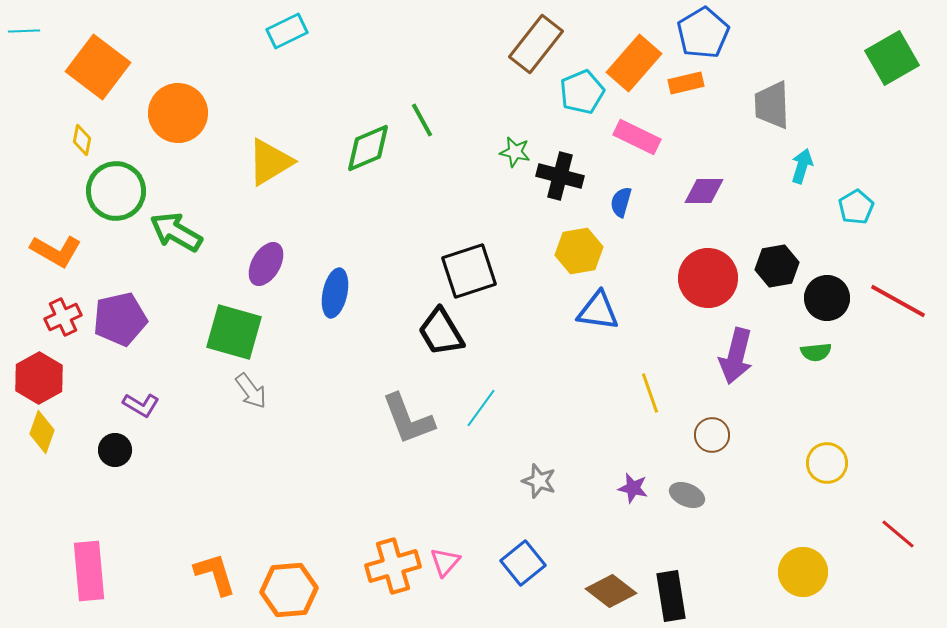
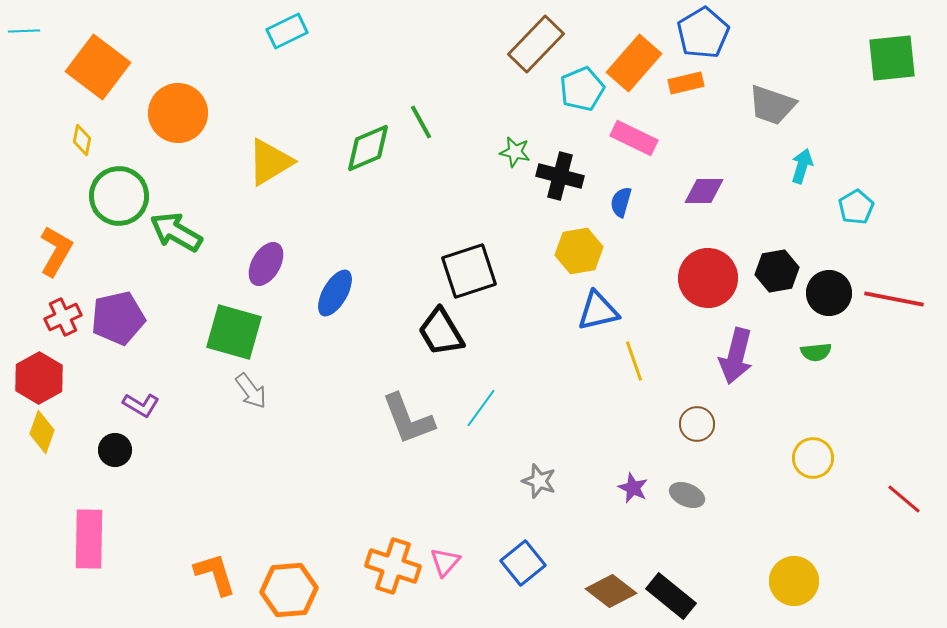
brown rectangle at (536, 44): rotated 6 degrees clockwise
green square at (892, 58): rotated 24 degrees clockwise
cyan pentagon at (582, 92): moved 3 px up
gray trapezoid at (772, 105): rotated 69 degrees counterclockwise
green line at (422, 120): moved 1 px left, 2 px down
pink rectangle at (637, 137): moved 3 px left, 1 px down
green circle at (116, 191): moved 3 px right, 5 px down
orange L-shape at (56, 251): rotated 90 degrees counterclockwise
black hexagon at (777, 266): moved 5 px down
blue ellipse at (335, 293): rotated 18 degrees clockwise
black circle at (827, 298): moved 2 px right, 5 px up
red line at (898, 301): moved 4 px left, 2 px up; rotated 18 degrees counterclockwise
blue triangle at (598, 311): rotated 21 degrees counterclockwise
purple pentagon at (120, 319): moved 2 px left, 1 px up
yellow line at (650, 393): moved 16 px left, 32 px up
brown circle at (712, 435): moved 15 px left, 11 px up
yellow circle at (827, 463): moved 14 px left, 5 px up
purple star at (633, 488): rotated 12 degrees clockwise
red line at (898, 534): moved 6 px right, 35 px up
orange cross at (393, 566): rotated 34 degrees clockwise
pink rectangle at (89, 571): moved 32 px up; rotated 6 degrees clockwise
yellow circle at (803, 572): moved 9 px left, 9 px down
black rectangle at (671, 596): rotated 42 degrees counterclockwise
